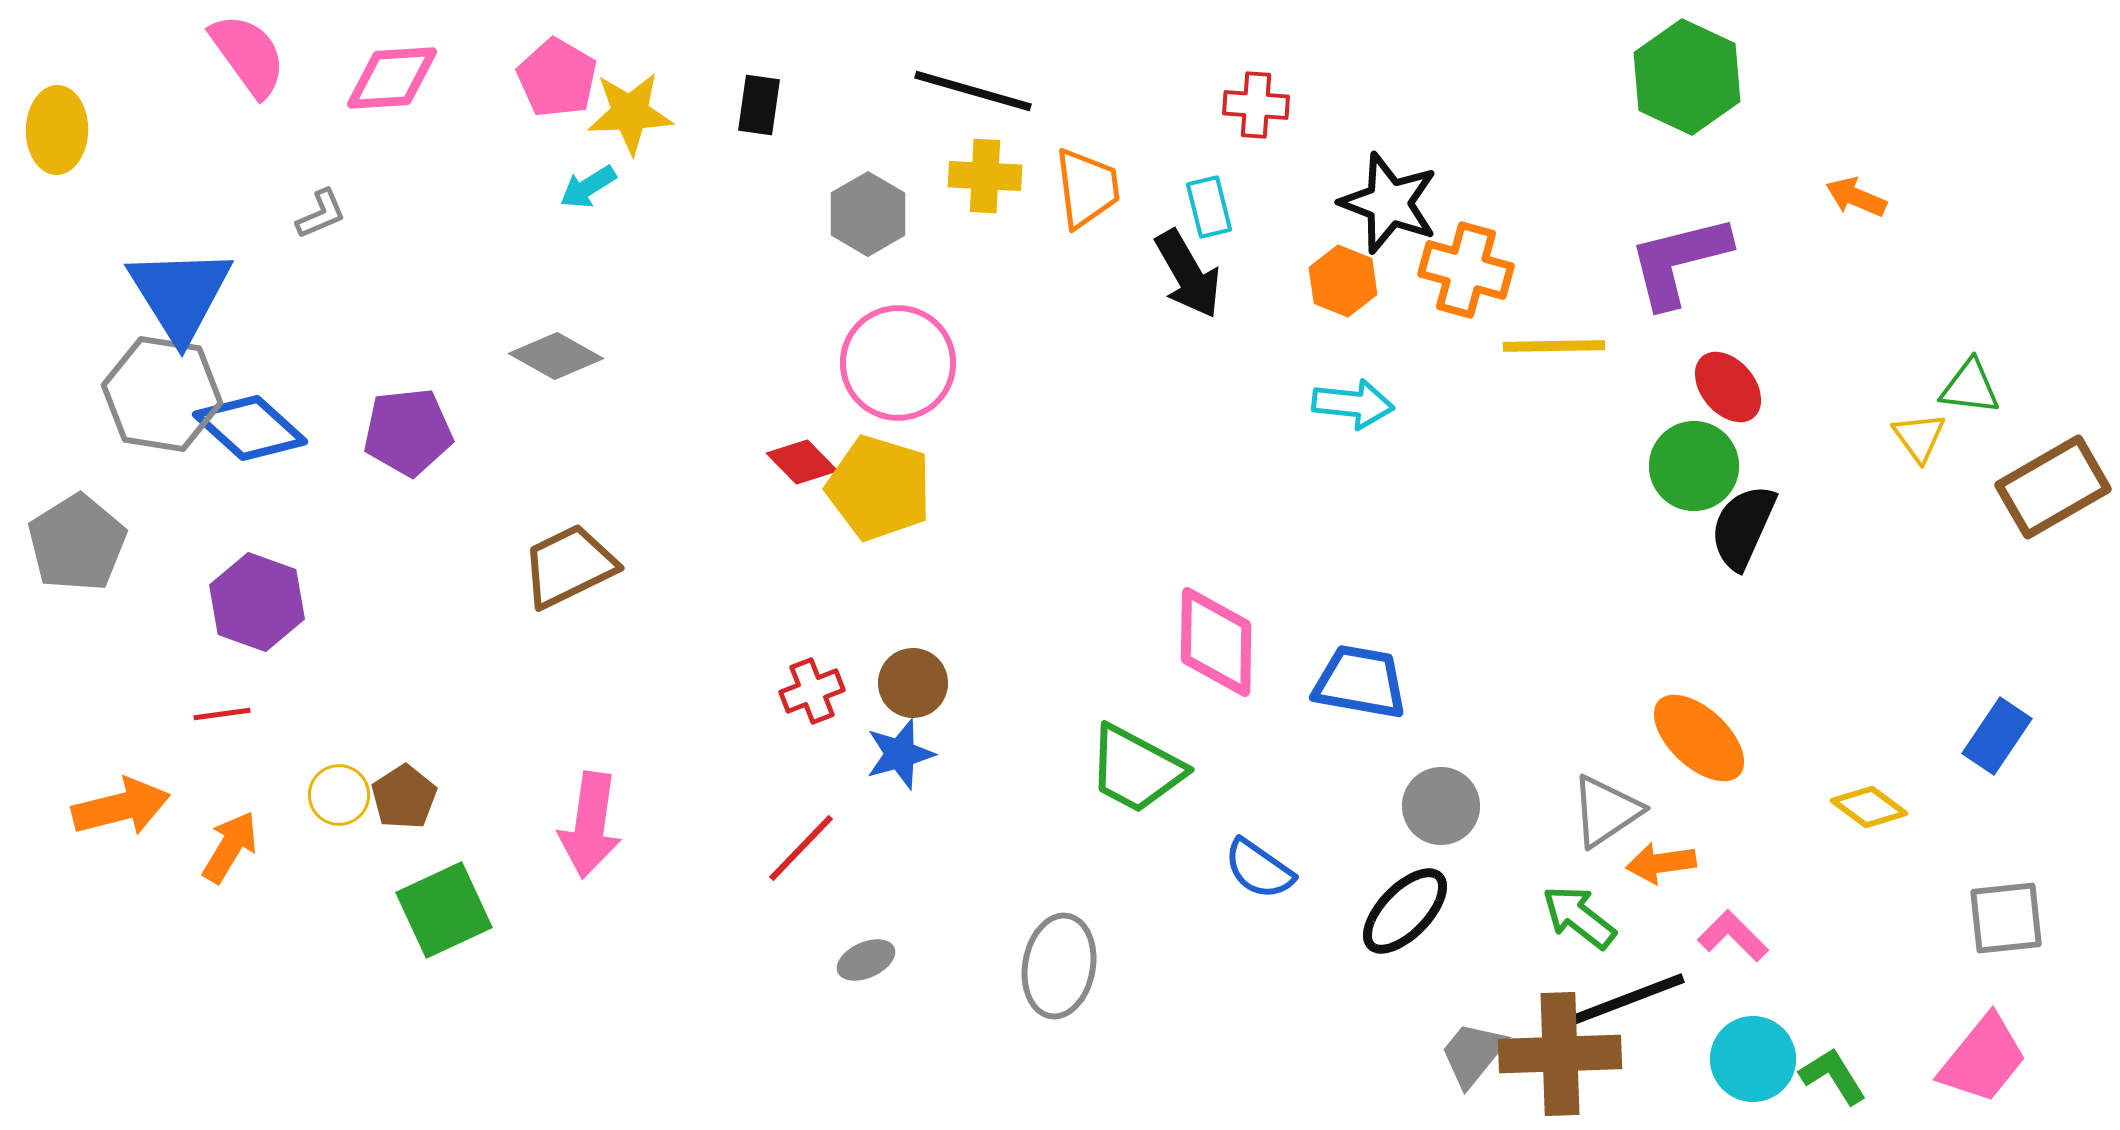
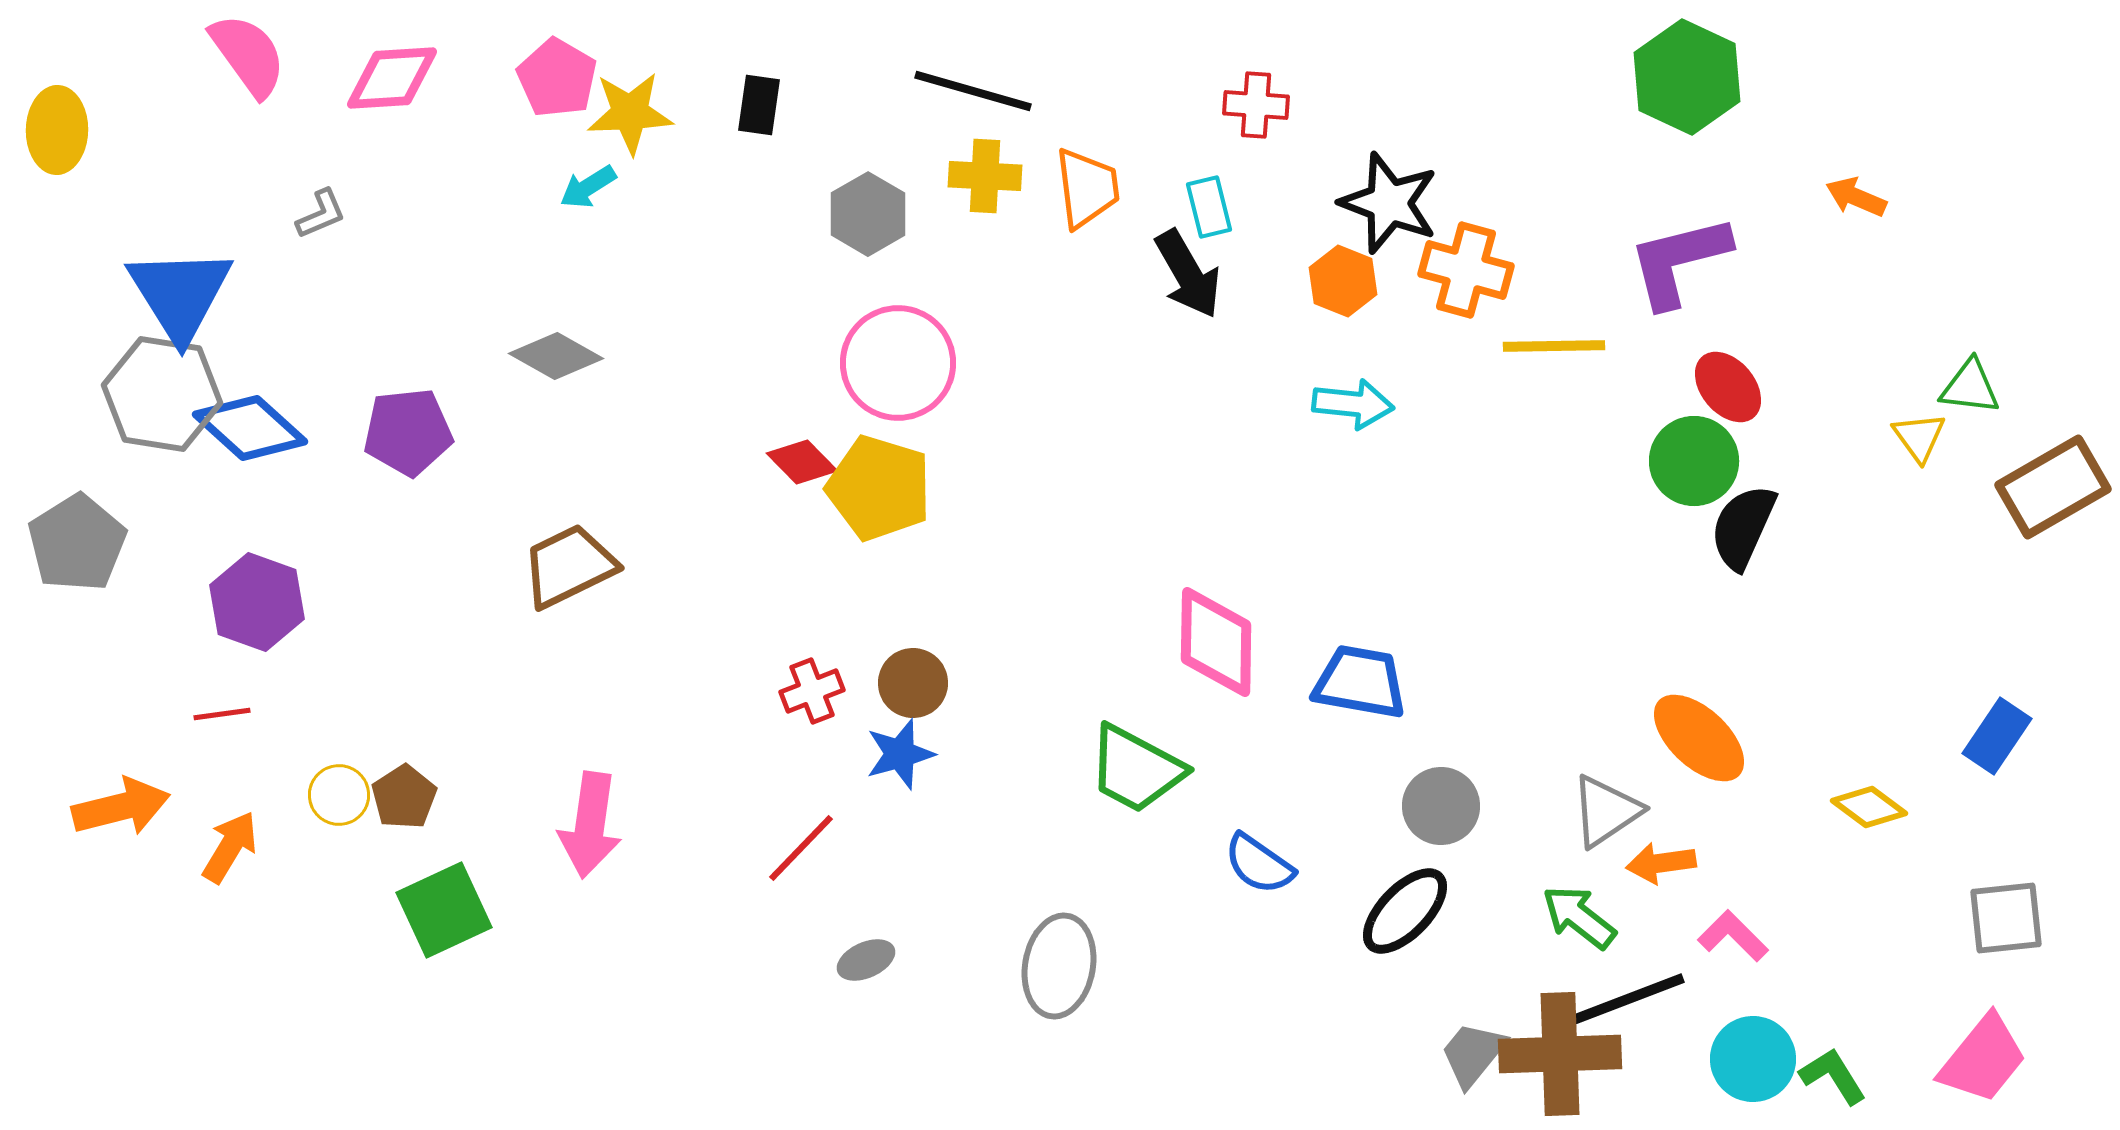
green circle at (1694, 466): moved 5 px up
blue semicircle at (1259, 869): moved 5 px up
